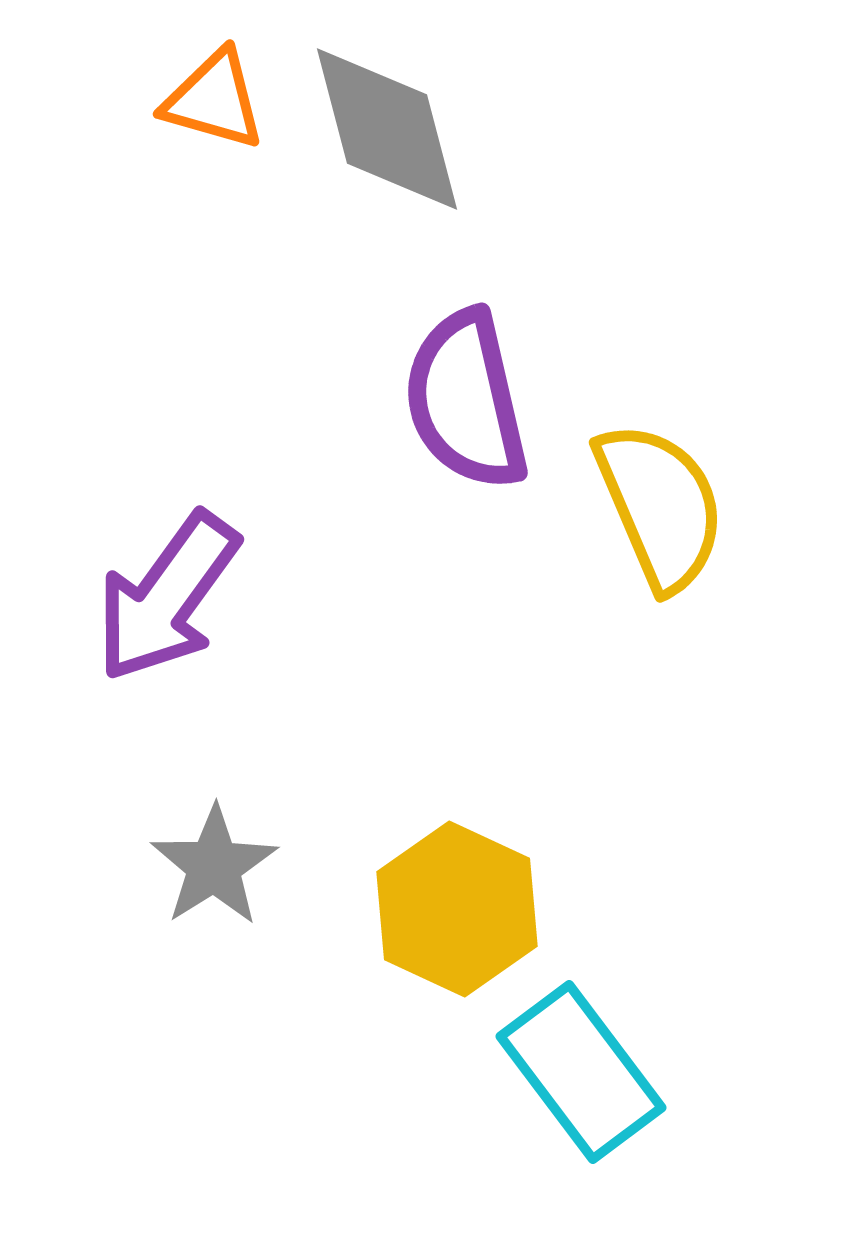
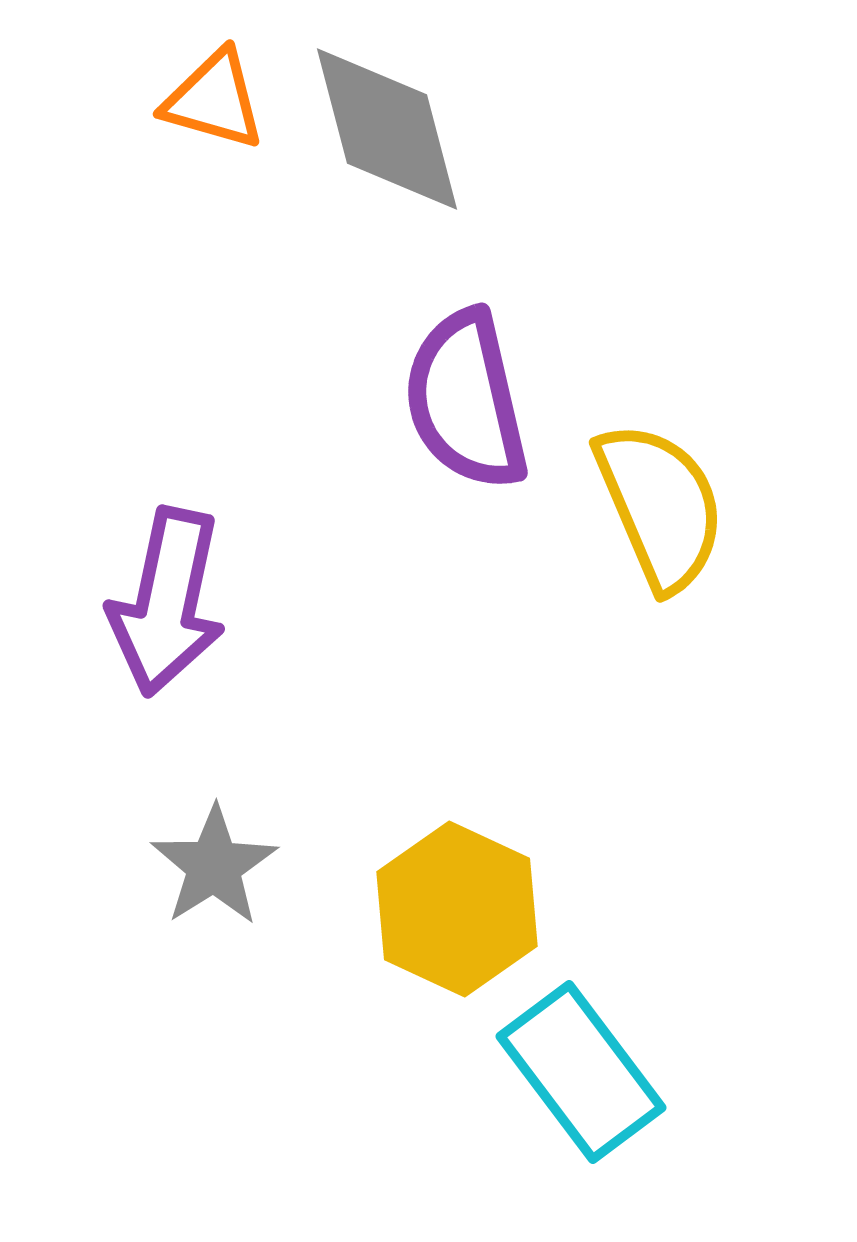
purple arrow: moved 5 px down; rotated 24 degrees counterclockwise
